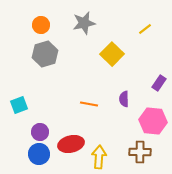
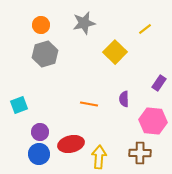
yellow square: moved 3 px right, 2 px up
brown cross: moved 1 px down
